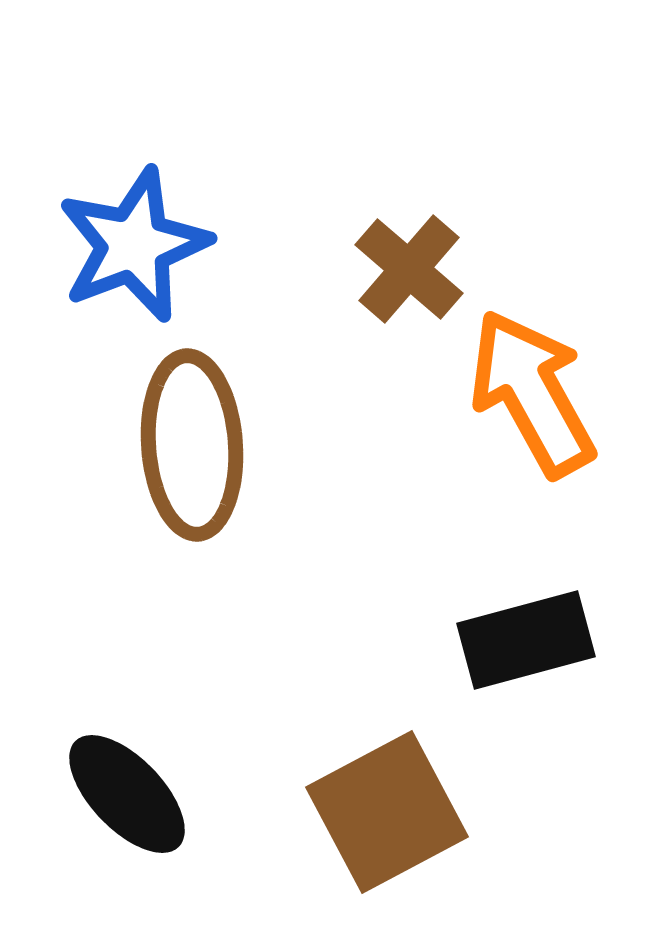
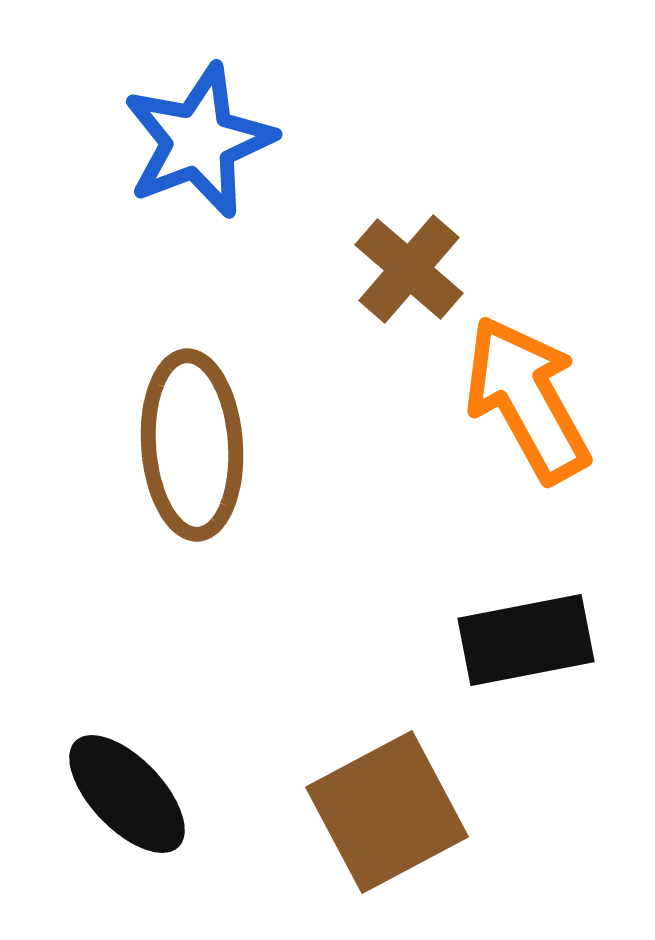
blue star: moved 65 px right, 104 px up
orange arrow: moved 5 px left, 6 px down
black rectangle: rotated 4 degrees clockwise
